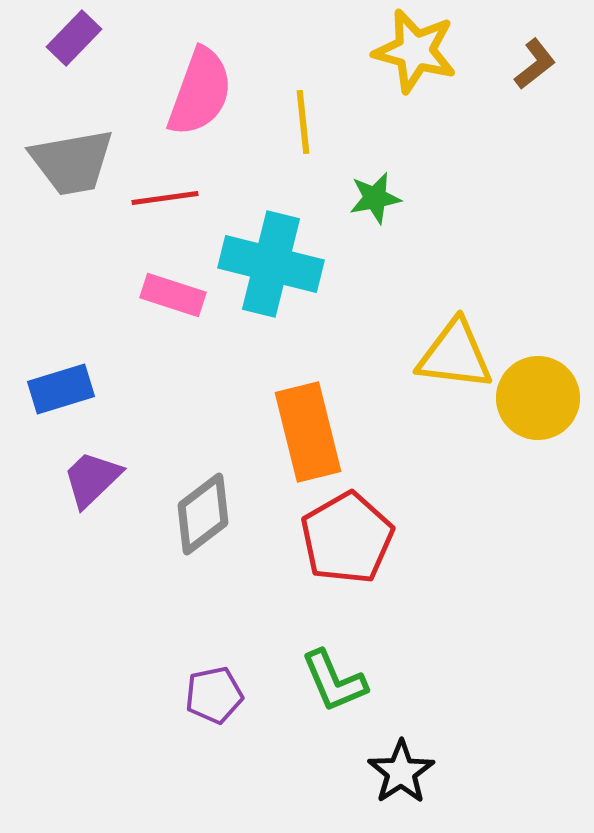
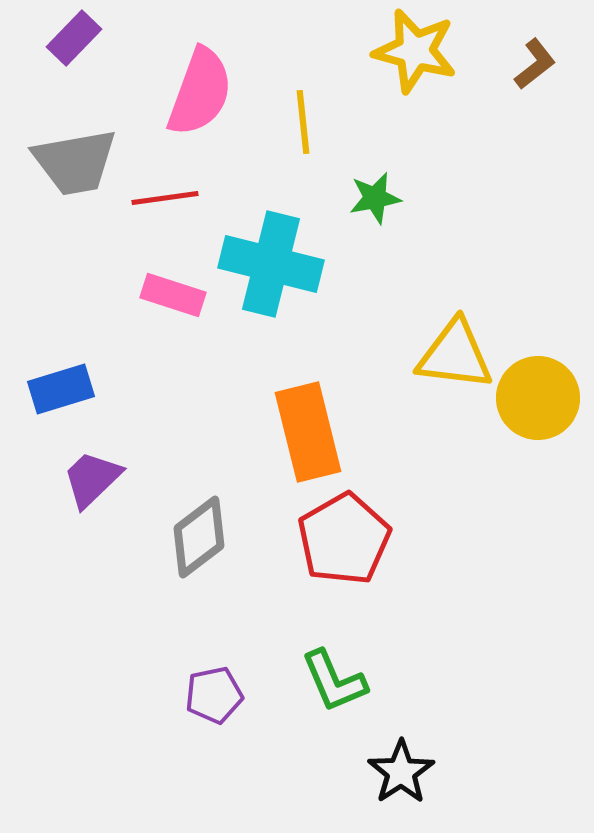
gray trapezoid: moved 3 px right
gray diamond: moved 4 px left, 23 px down
red pentagon: moved 3 px left, 1 px down
